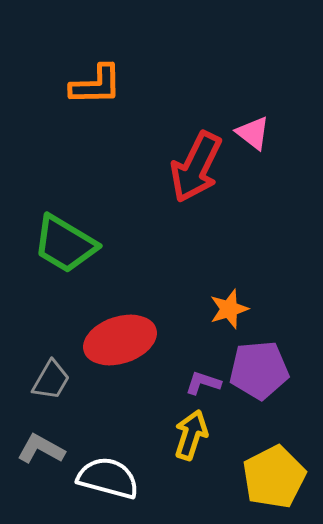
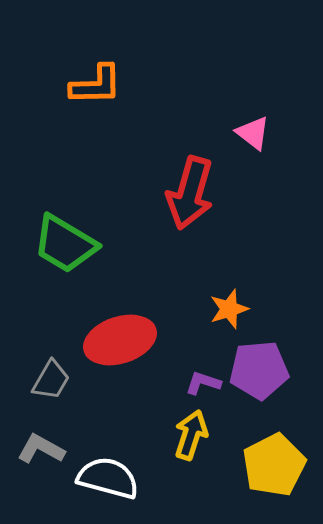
red arrow: moved 6 px left, 26 px down; rotated 10 degrees counterclockwise
yellow pentagon: moved 12 px up
